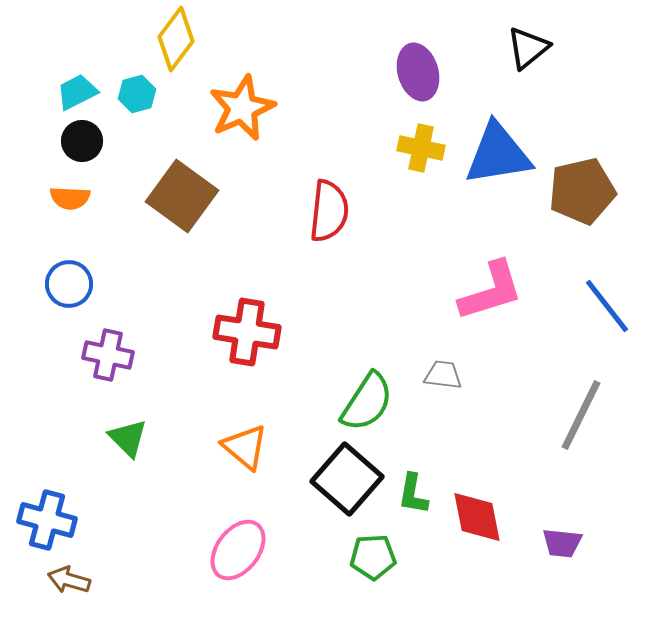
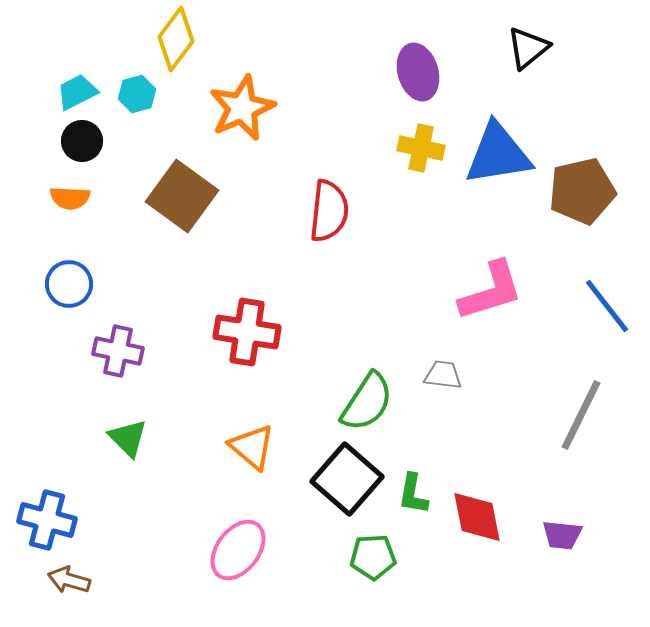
purple cross: moved 10 px right, 4 px up
orange triangle: moved 7 px right
purple trapezoid: moved 8 px up
